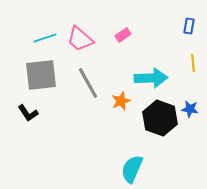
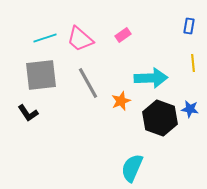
cyan semicircle: moved 1 px up
